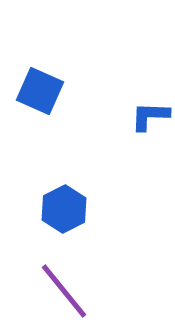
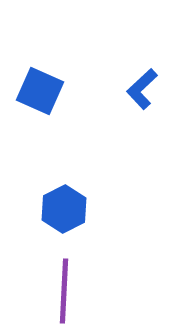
blue L-shape: moved 8 px left, 27 px up; rotated 45 degrees counterclockwise
purple line: rotated 42 degrees clockwise
